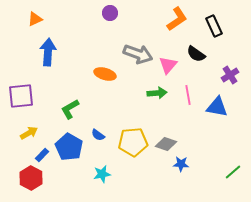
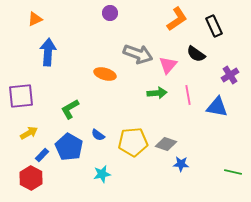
green line: rotated 54 degrees clockwise
